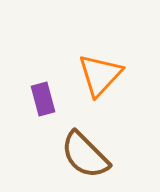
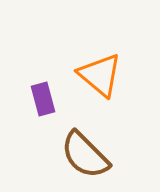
orange triangle: rotated 33 degrees counterclockwise
